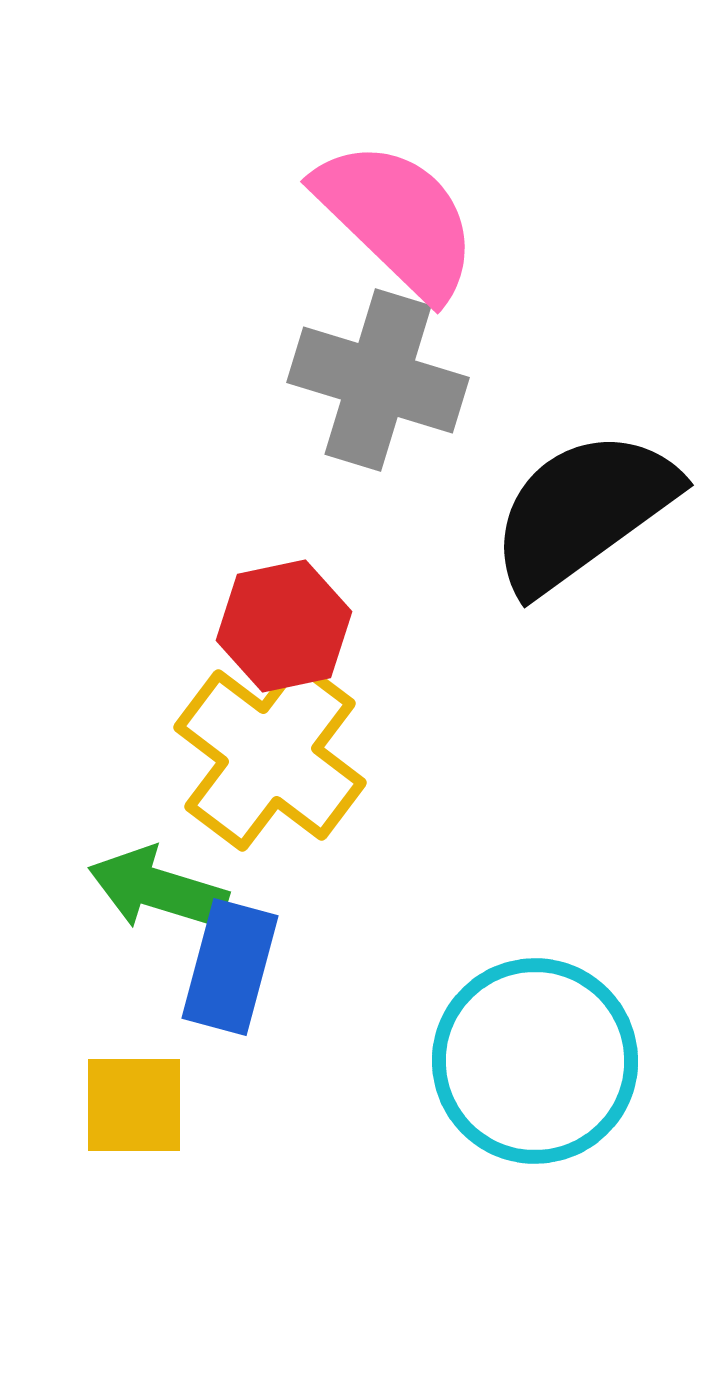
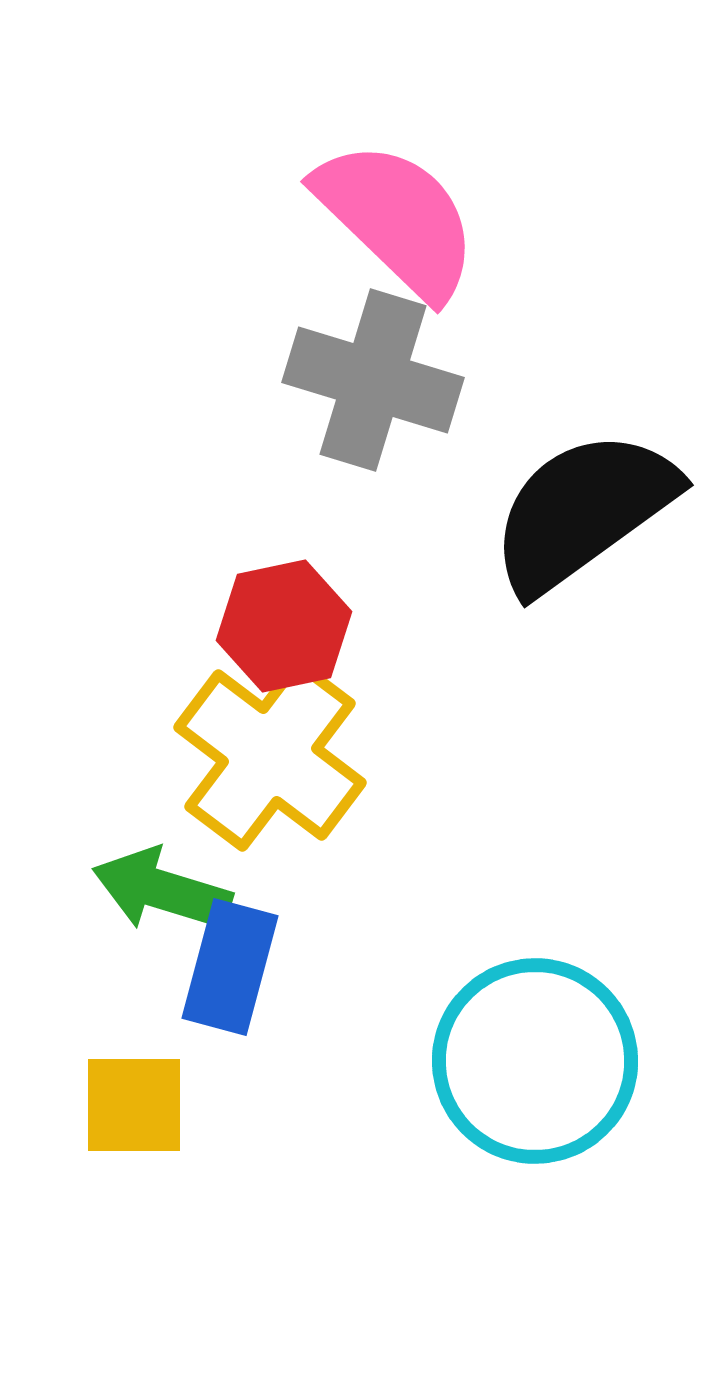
gray cross: moved 5 px left
green arrow: moved 4 px right, 1 px down
